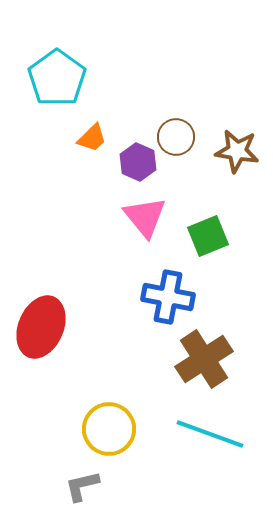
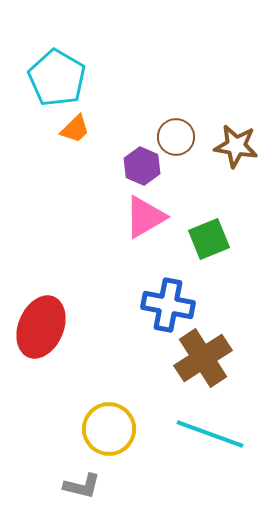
cyan pentagon: rotated 6 degrees counterclockwise
orange trapezoid: moved 17 px left, 9 px up
brown star: moved 1 px left, 5 px up
purple hexagon: moved 4 px right, 4 px down
pink triangle: rotated 39 degrees clockwise
green square: moved 1 px right, 3 px down
blue cross: moved 8 px down
brown cross: moved 1 px left, 1 px up
gray L-shape: rotated 153 degrees counterclockwise
